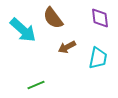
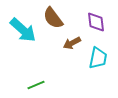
purple diamond: moved 4 px left, 4 px down
brown arrow: moved 5 px right, 4 px up
